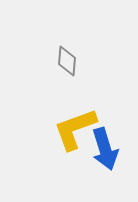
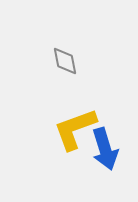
gray diamond: moved 2 px left; rotated 16 degrees counterclockwise
